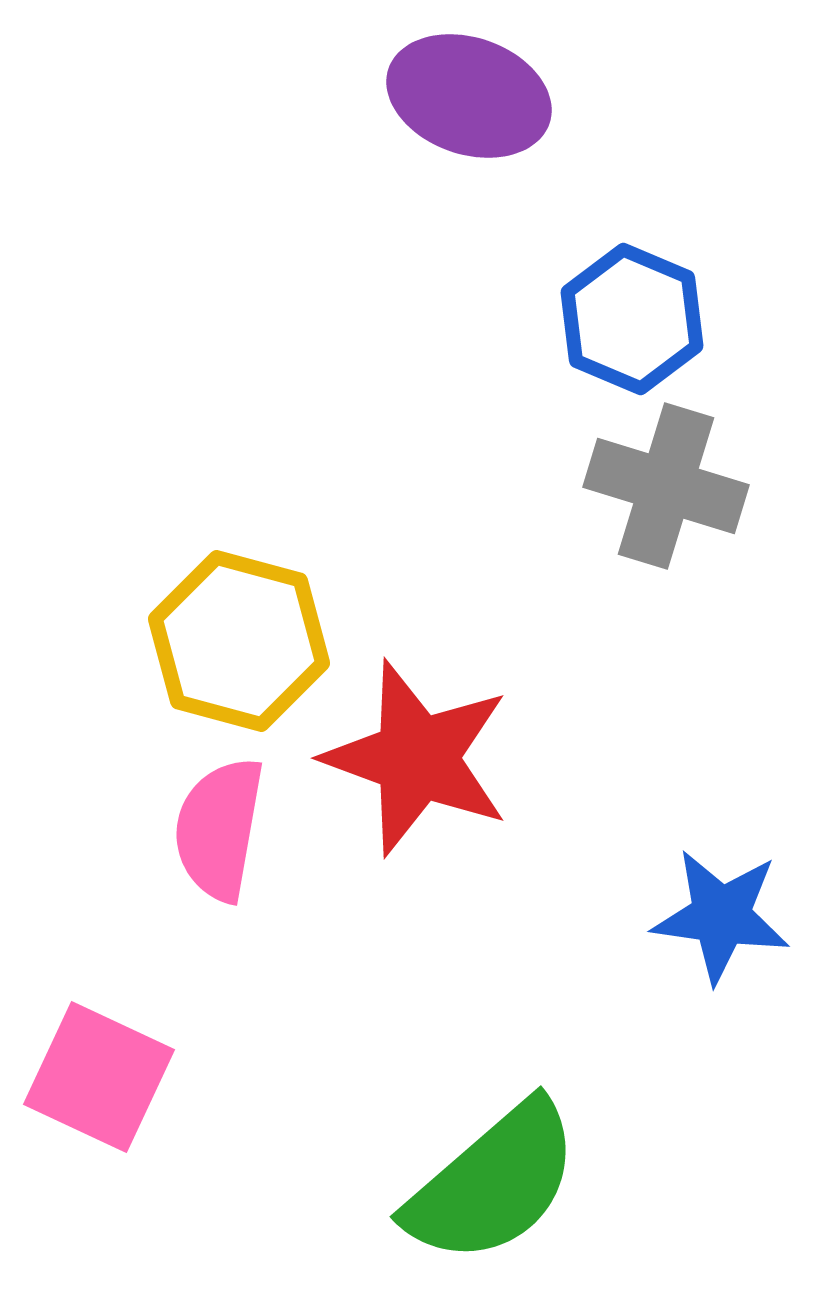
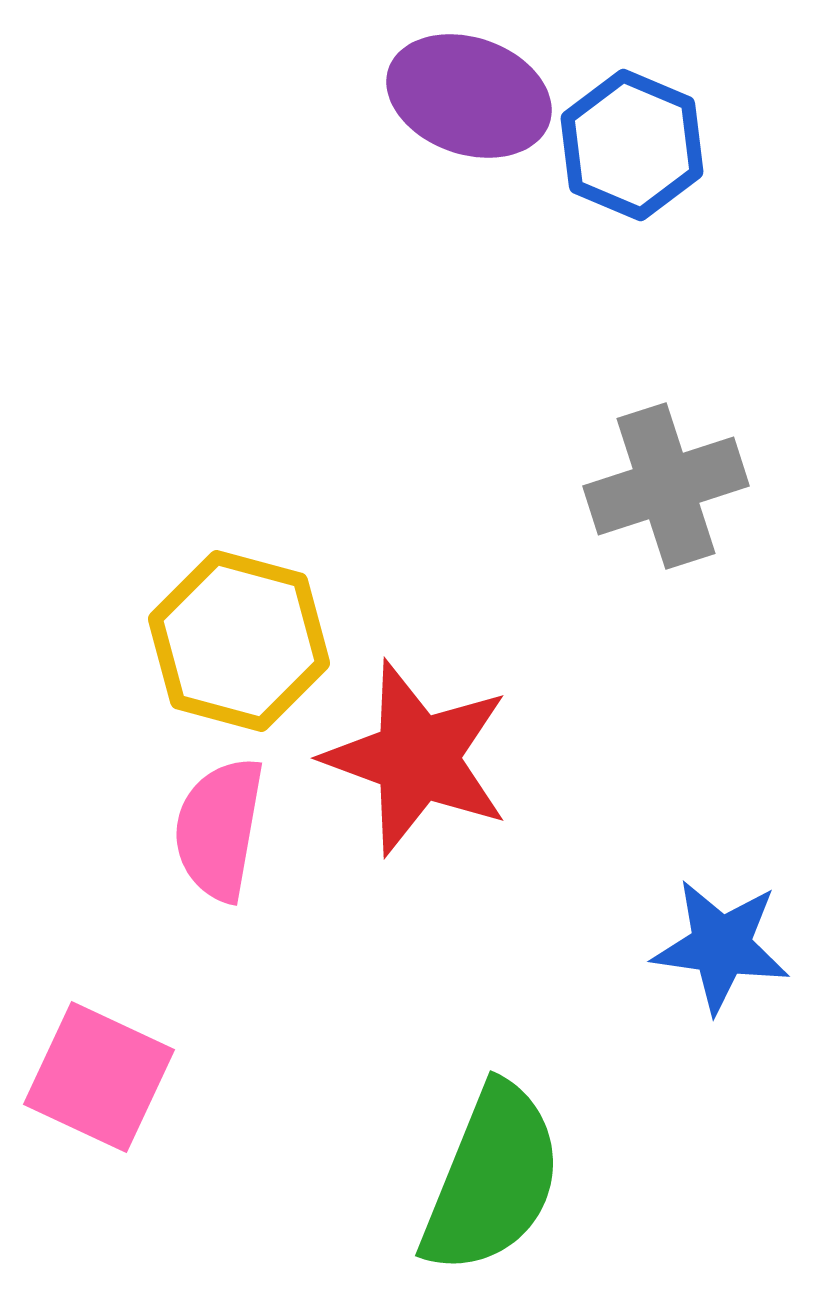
blue hexagon: moved 174 px up
gray cross: rotated 35 degrees counterclockwise
blue star: moved 30 px down
green semicircle: moved 1 px left, 4 px up; rotated 27 degrees counterclockwise
